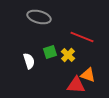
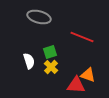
yellow cross: moved 17 px left, 12 px down
